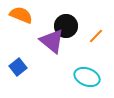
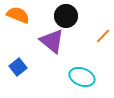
orange semicircle: moved 3 px left
black circle: moved 10 px up
orange line: moved 7 px right
cyan ellipse: moved 5 px left
